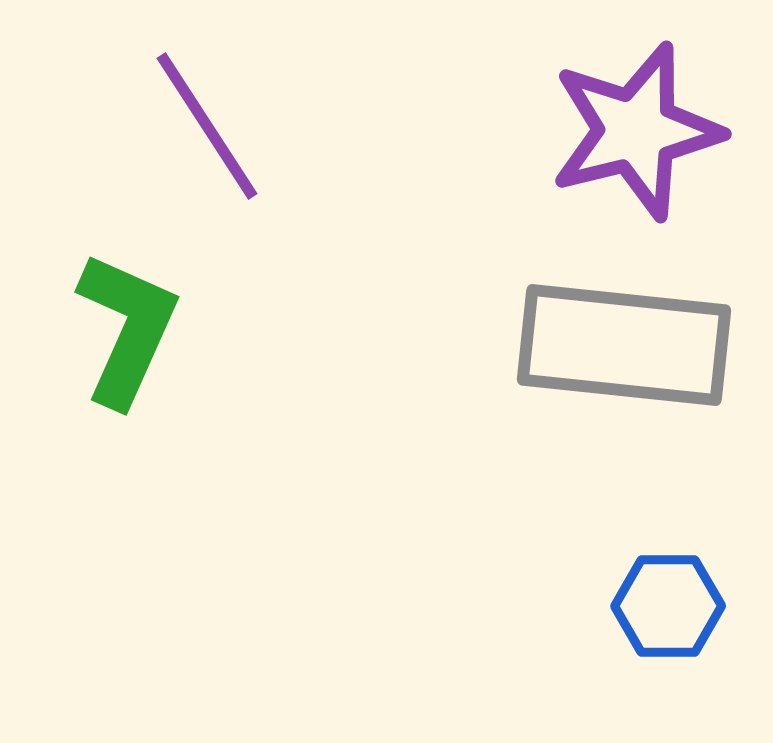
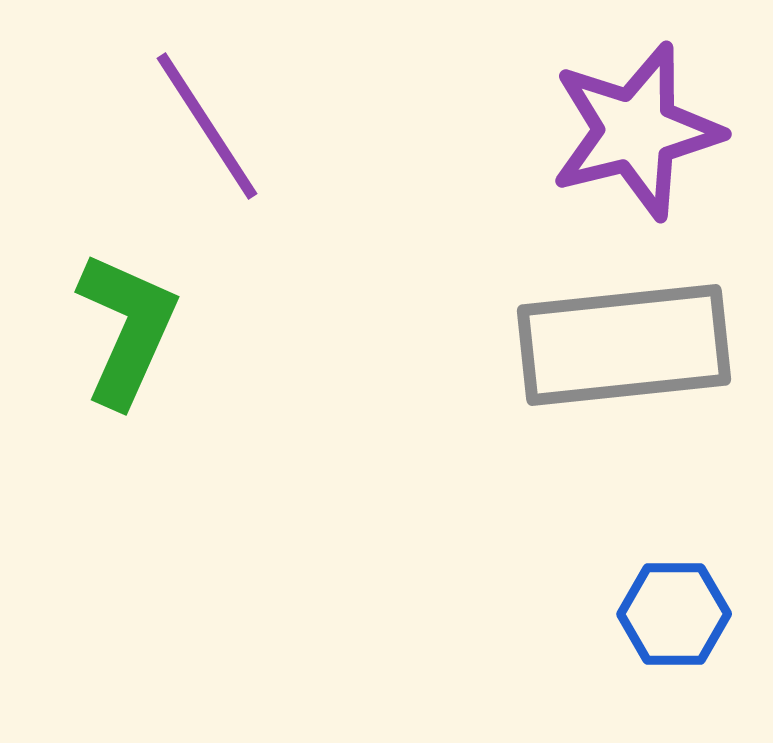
gray rectangle: rotated 12 degrees counterclockwise
blue hexagon: moved 6 px right, 8 px down
